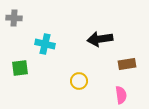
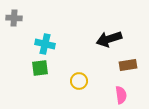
black arrow: moved 9 px right; rotated 10 degrees counterclockwise
brown rectangle: moved 1 px right, 1 px down
green square: moved 20 px right
